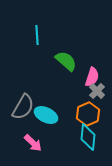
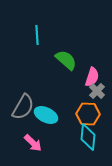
green semicircle: moved 1 px up
orange hexagon: rotated 25 degrees clockwise
